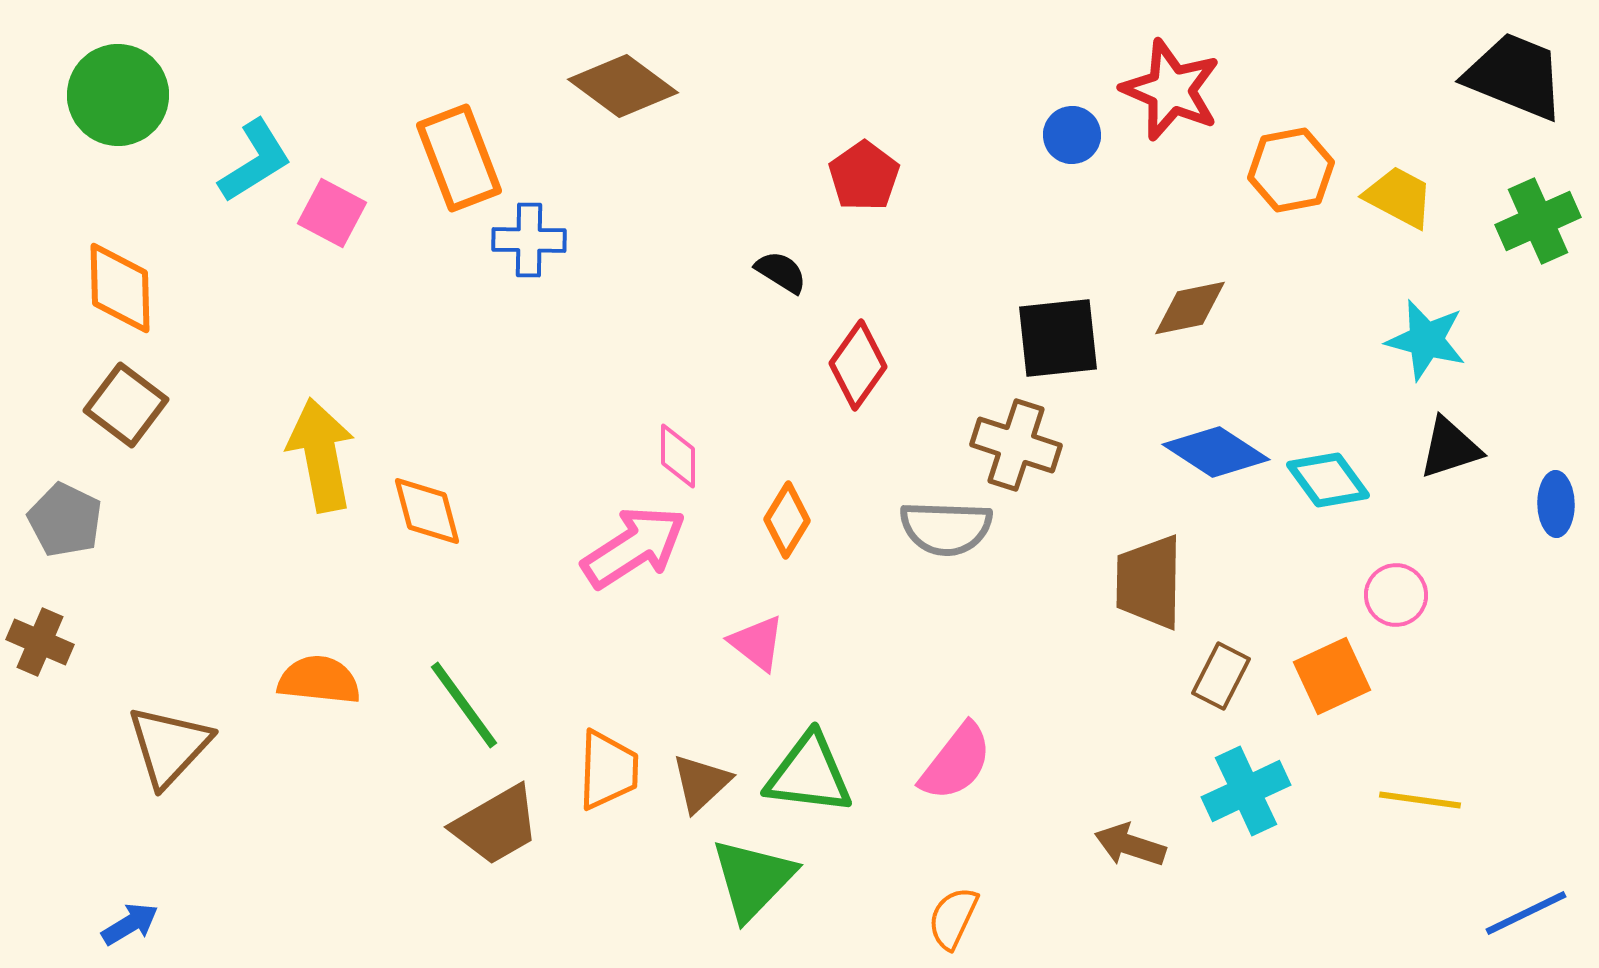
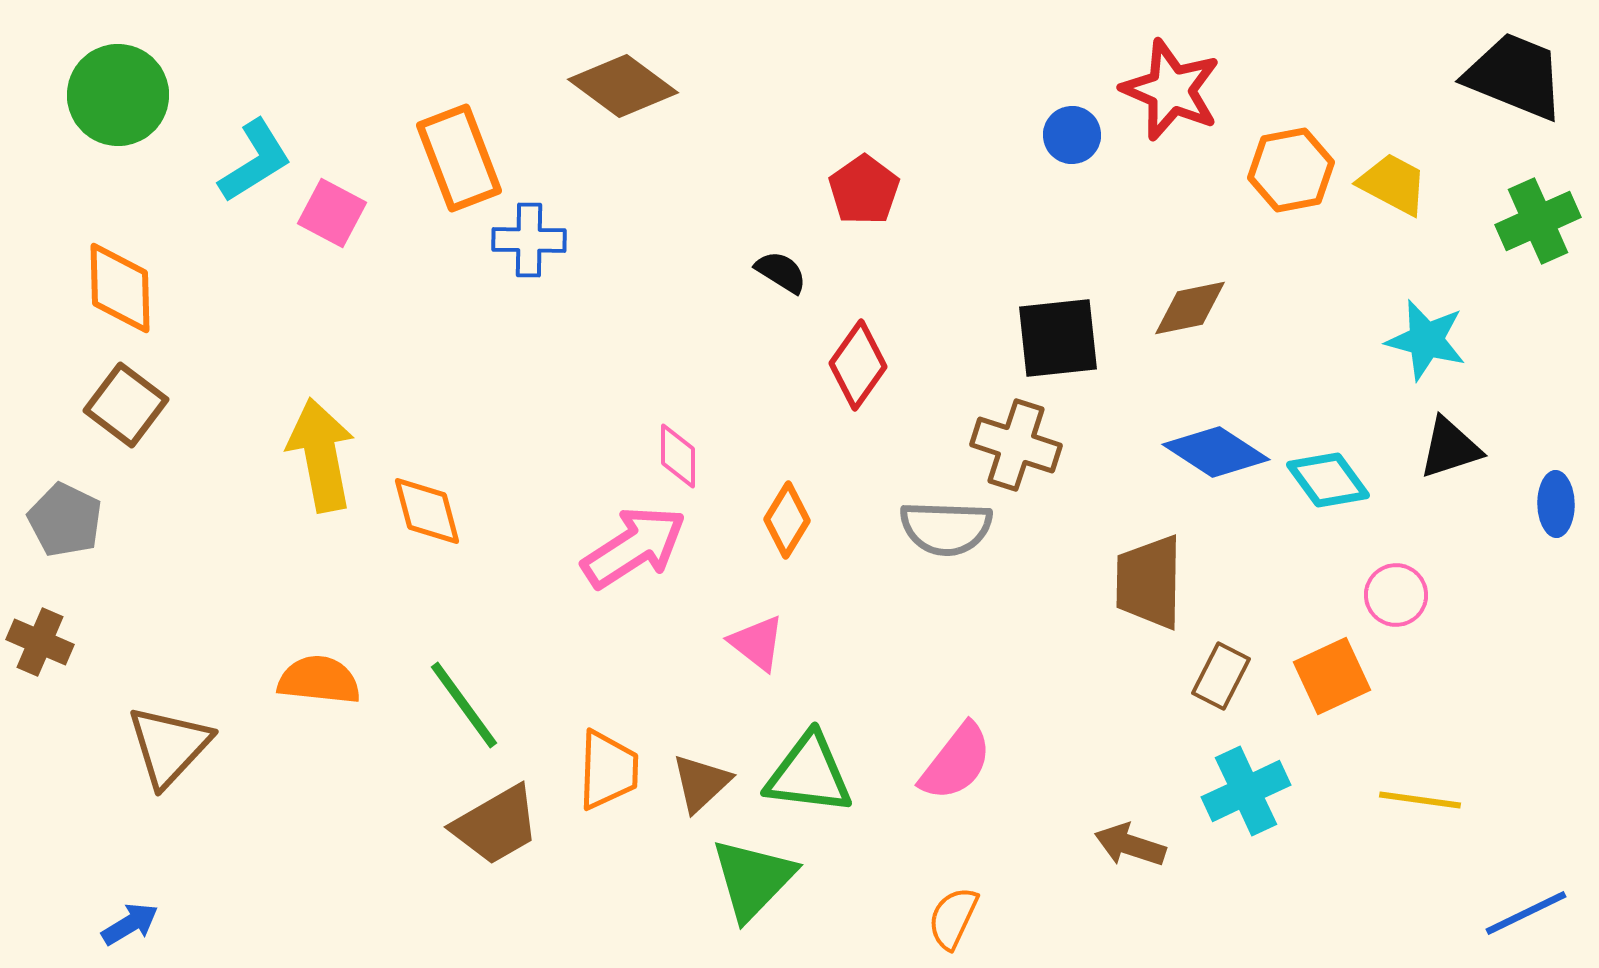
red pentagon at (864, 176): moved 14 px down
yellow trapezoid at (1399, 197): moved 6 px left, 13 px up
